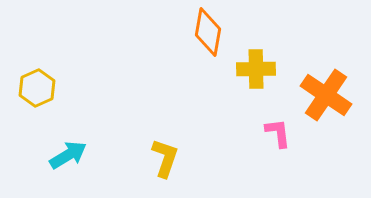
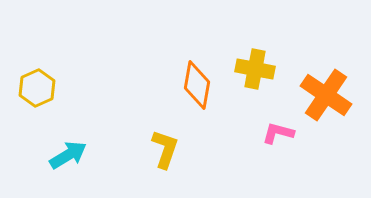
orange diamond: moved 11 px left, 53 px down
yellow cross: moved 1 px left; rotated 12 degrees clockwise
pink L-shape: rotated 68 degrees counterclockwise
yellow L-shape: moved 9 px up
